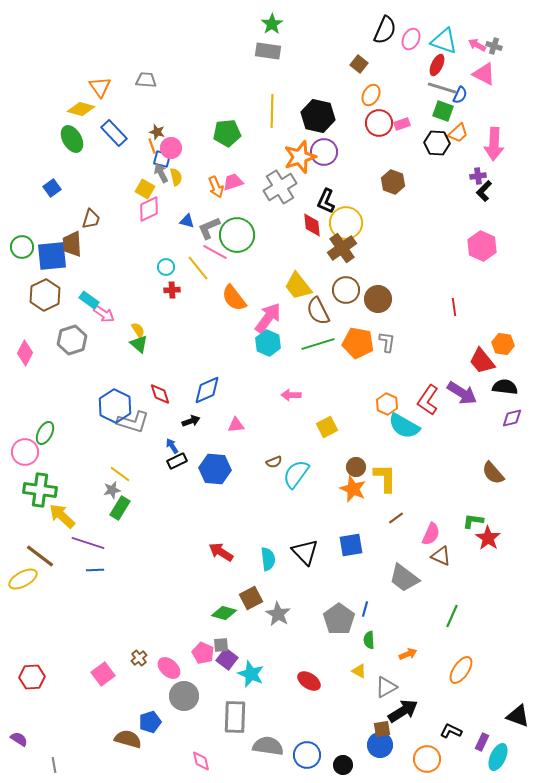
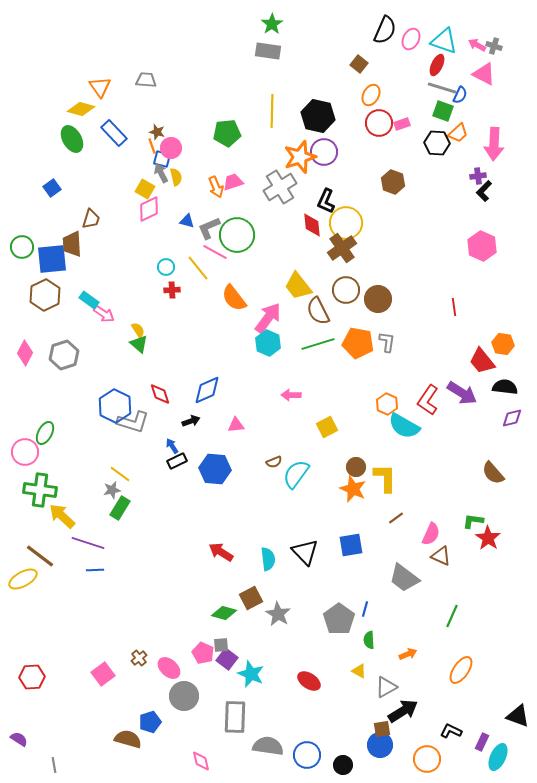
blue square at (52, 256): moved 3 px down
gray hexagon at (72, 340): moved 8 px left, 15 px down
